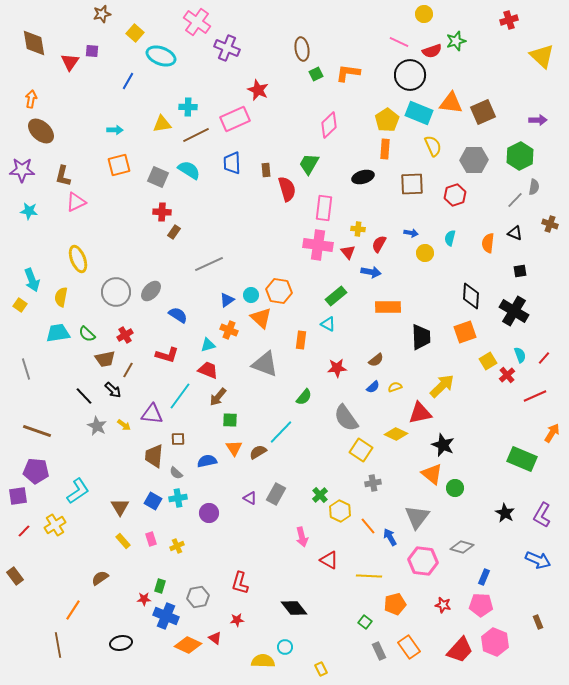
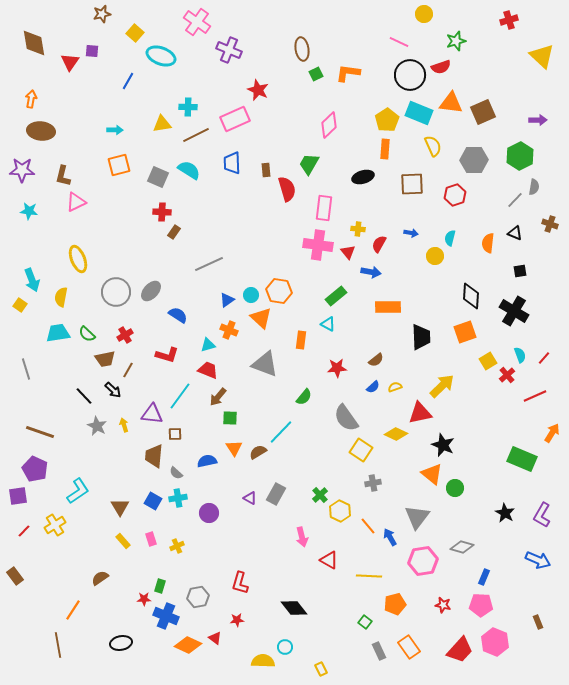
purple cross at (227, 48): moved 2 px right, 2 px down
red semicircle at (432, 51): moved 9 px right, 16 px down
brown ellipse at (41, 131): rotated 36 degrees counterclockwise
yellow circle at (425, 253): moved 10 px right, 3 px down
green square at (230, 420): moved 2 px up
yellow arrow at (124, 425): rotated 144 degrees counterclockwise
brown line at (37, 431): moved 3 px right, 1 px down
brown square at (178, 439): moved 3 px left, 5 px up
purple pentagon at (36, 471): moved 1 px left, 2 px up; rotated 20 degrees clockwise
pink hexagon at (423, 561): rotated 16 degrees counterclockwise
